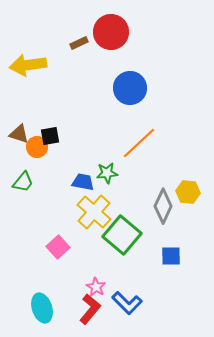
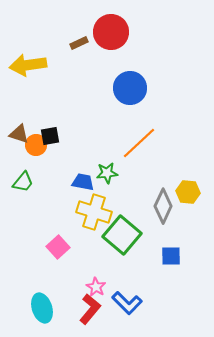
orange circle: moved 1 px left, 2 px up
yellow cross: rotated 24 degrees counterclockwise
